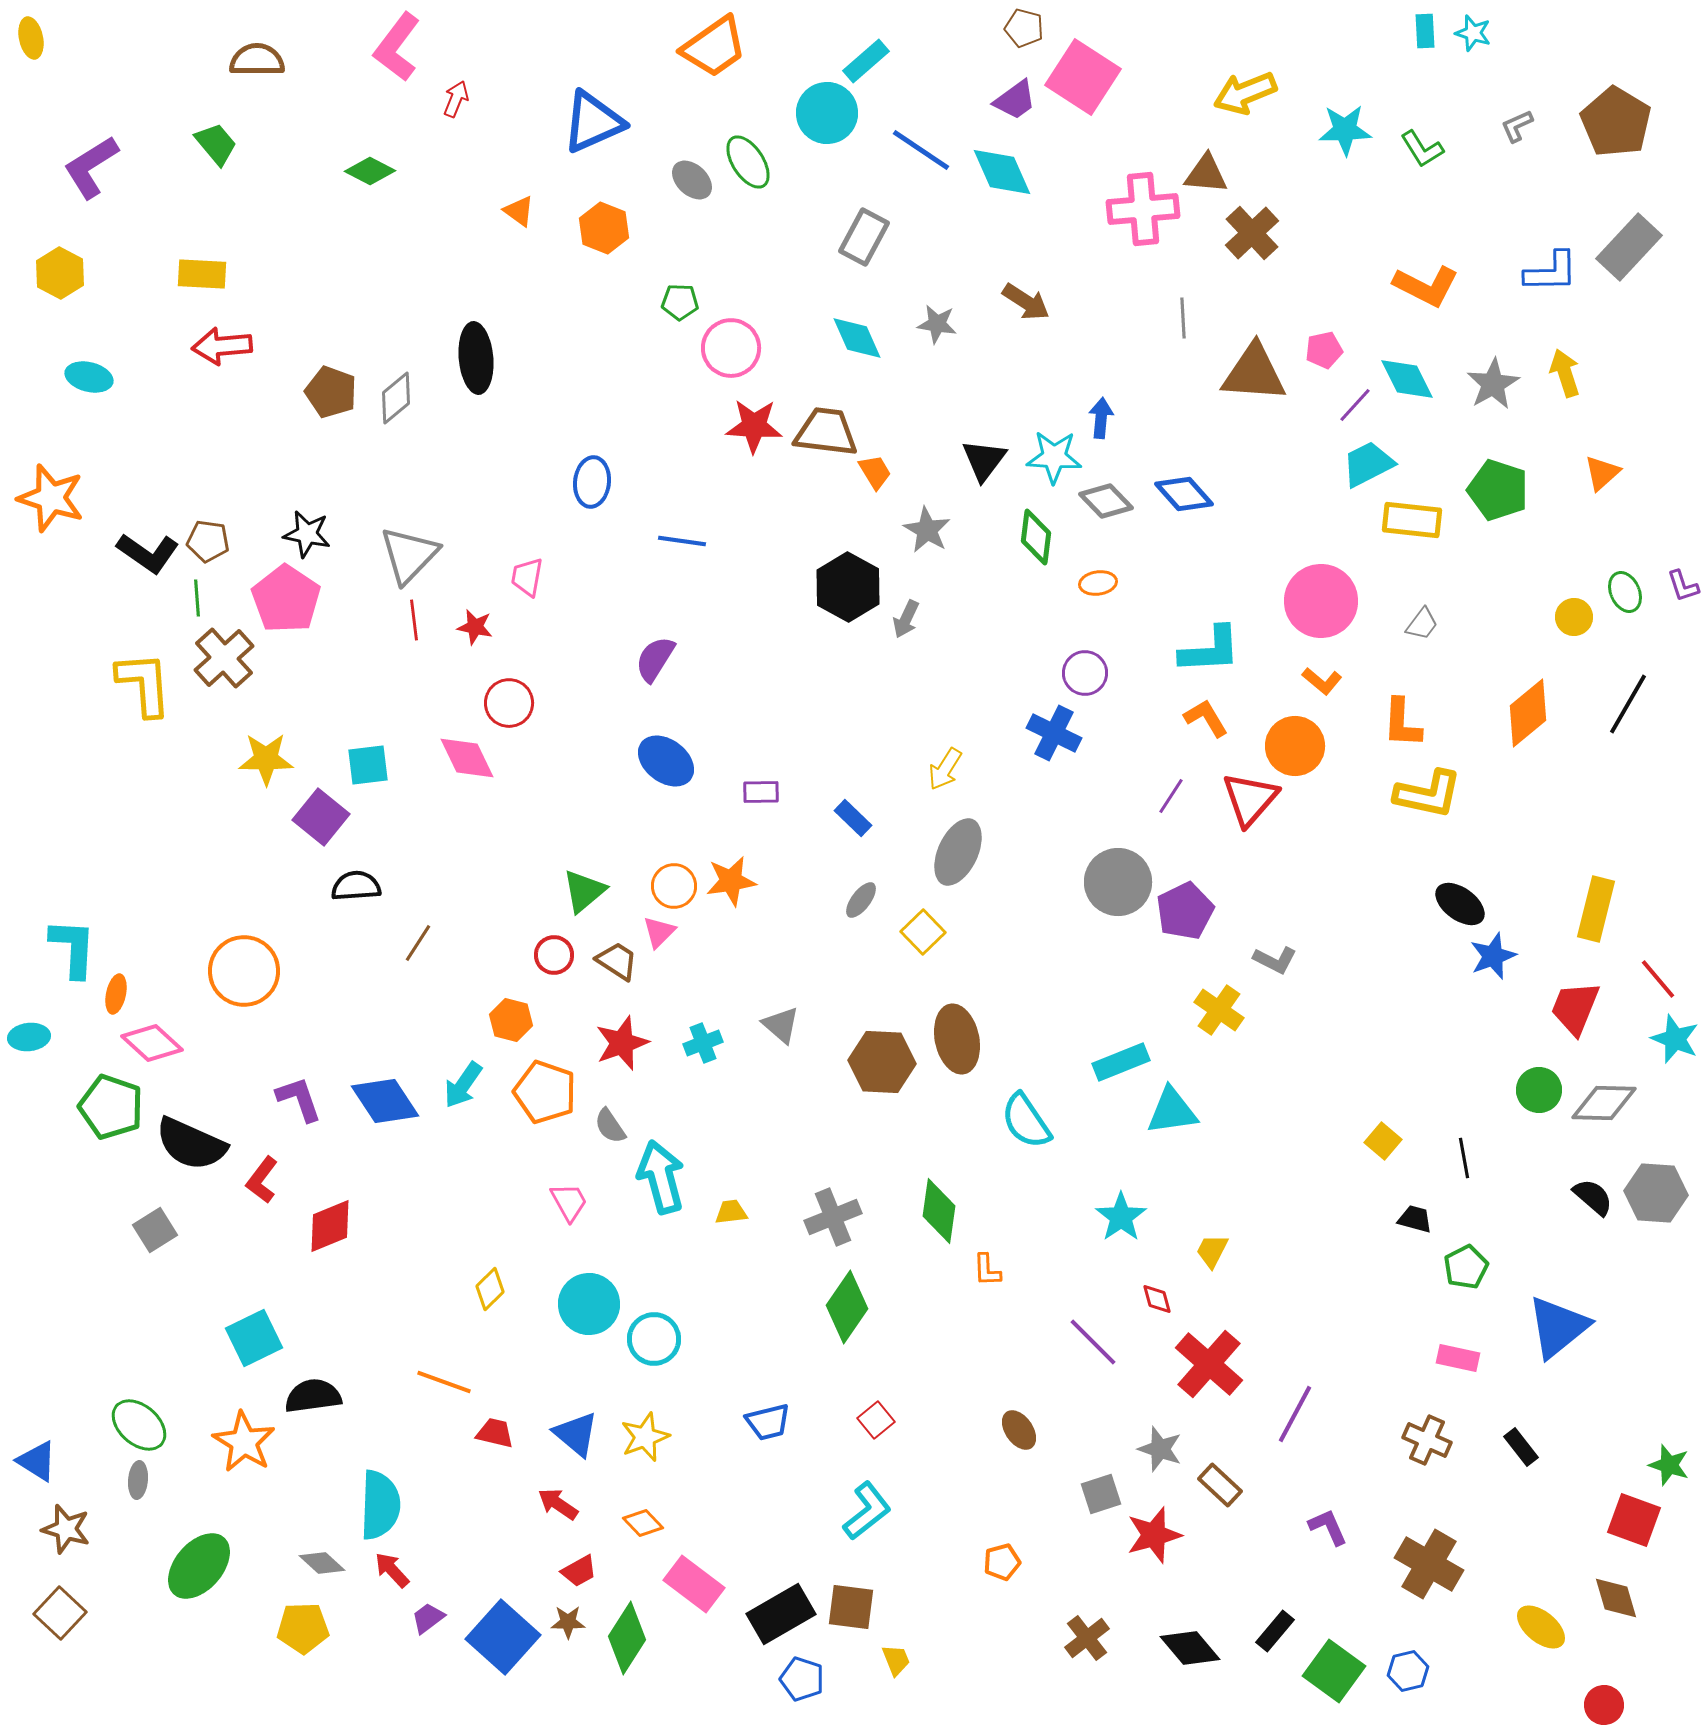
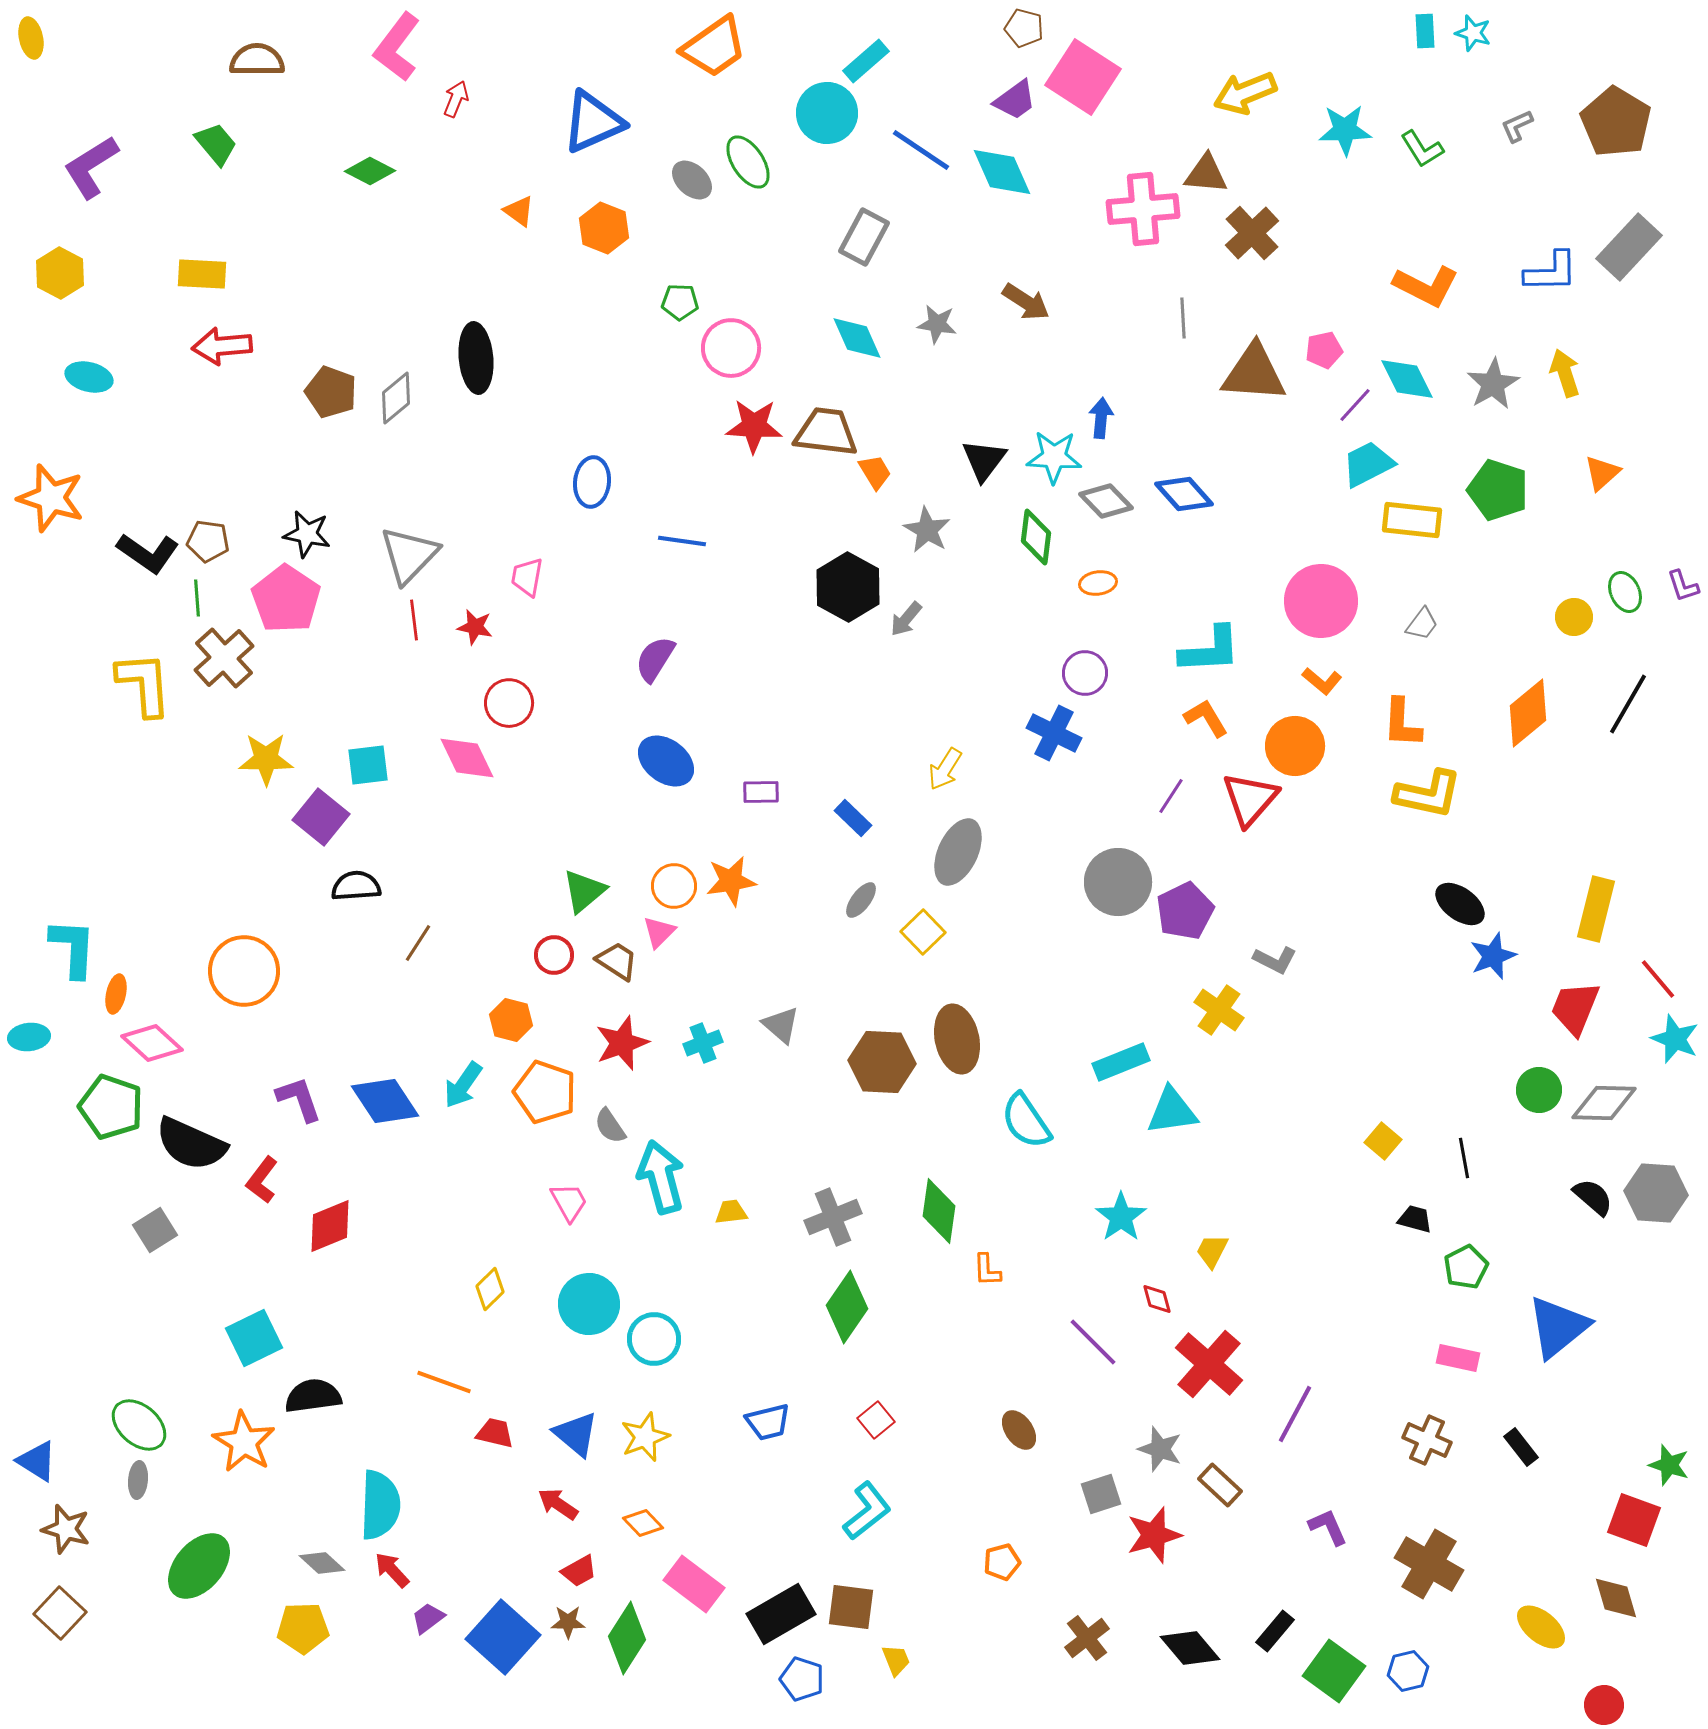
gray arrow at (906, 619): rotated 15 degrees clockwise
